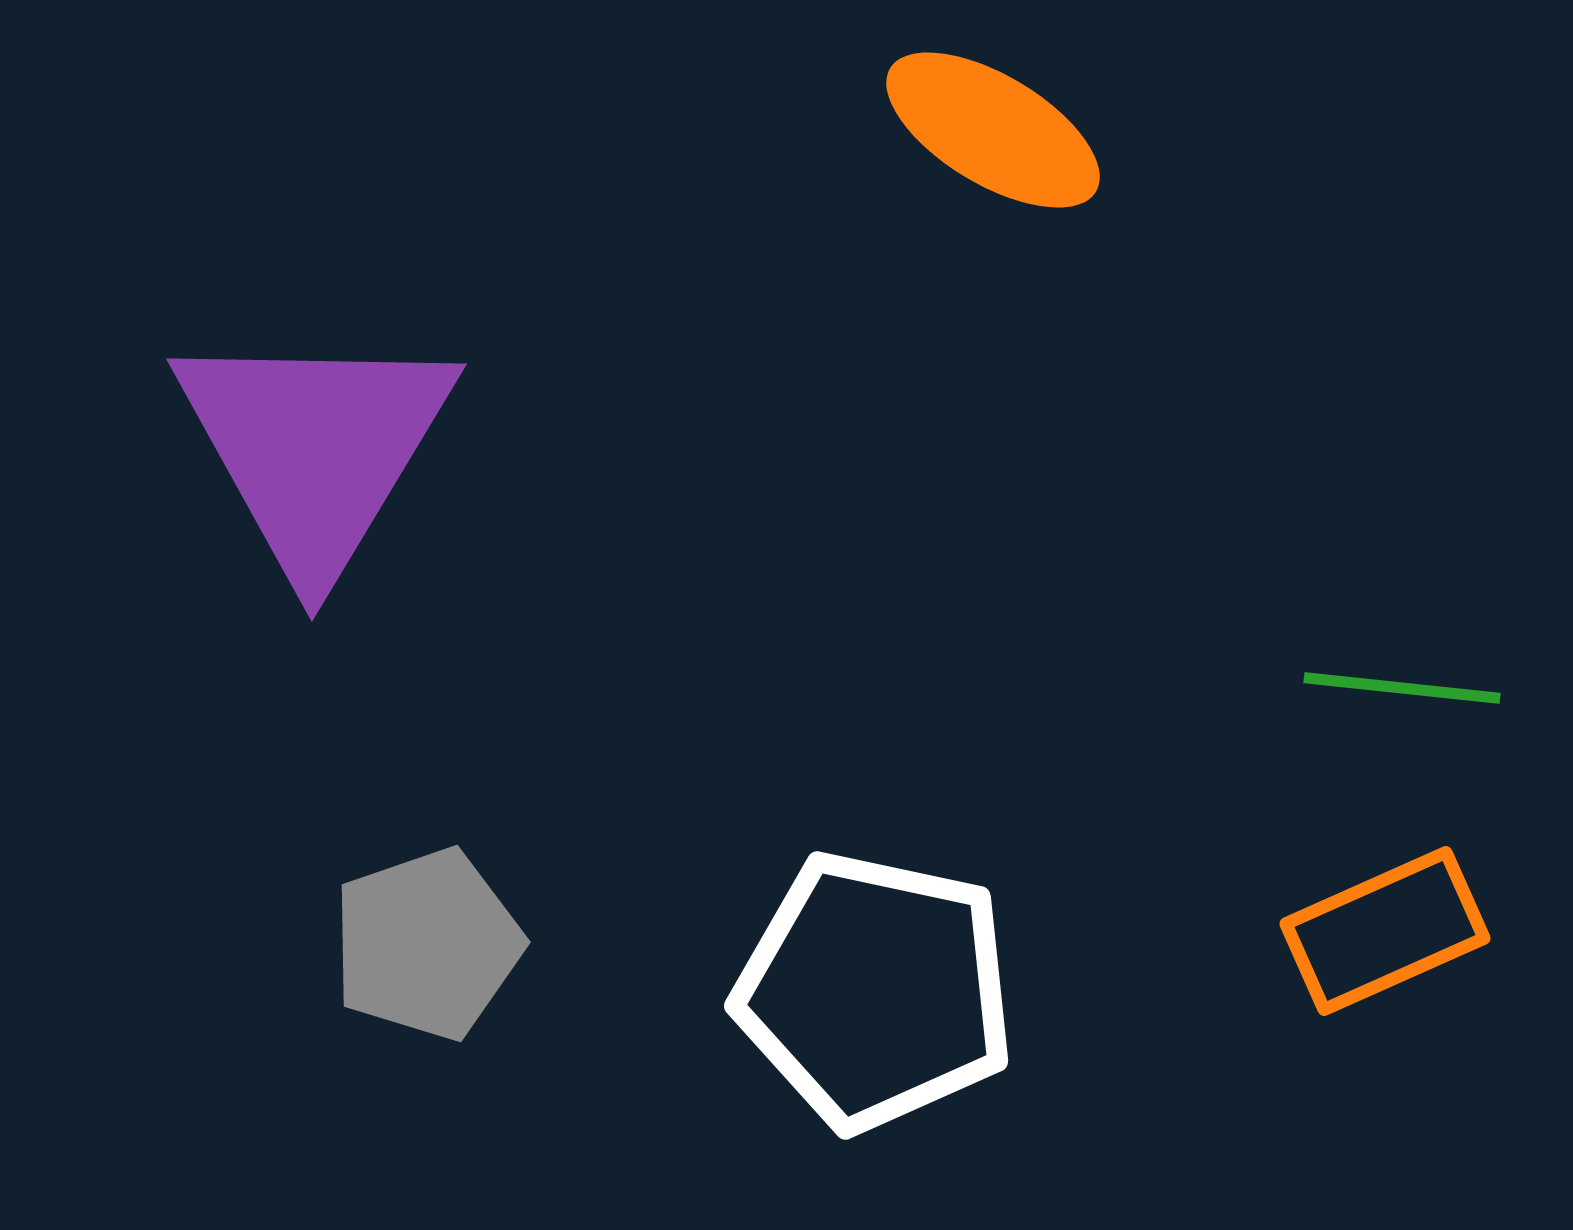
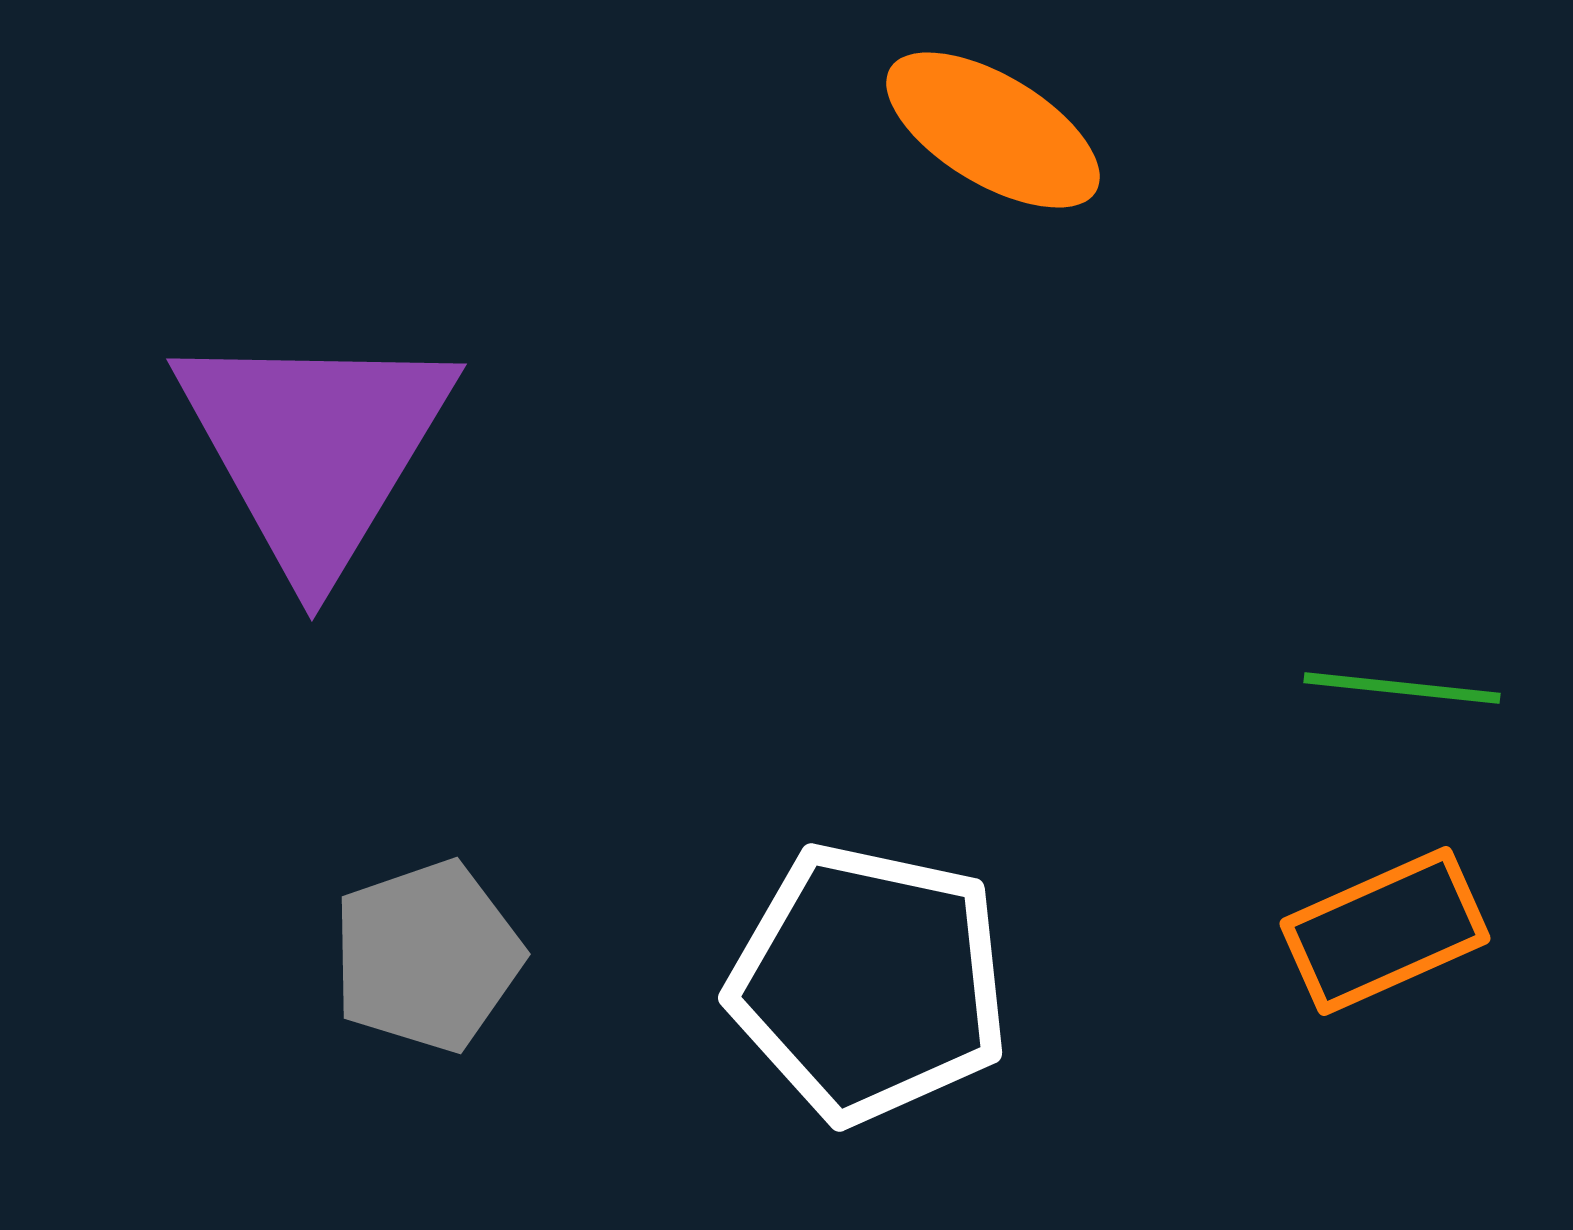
gray pentagon: moved 12 px down
white pentagon: moved 6 px left, 8 px up
